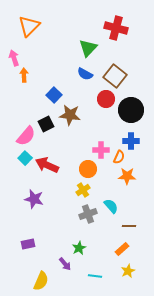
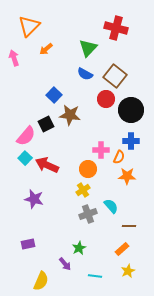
orange arrow: moved 22 px right, 26 px up; rotated 128 degrees counterclockwise
